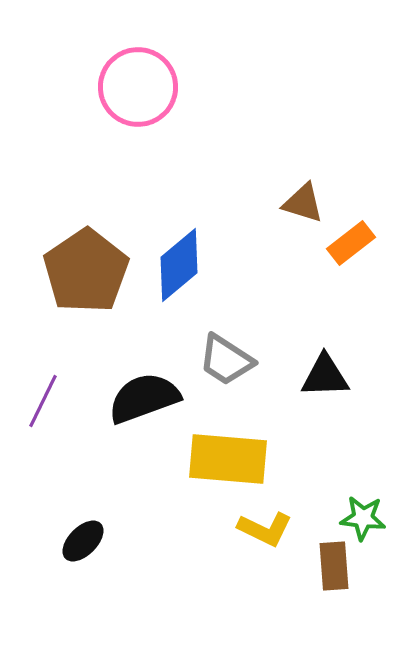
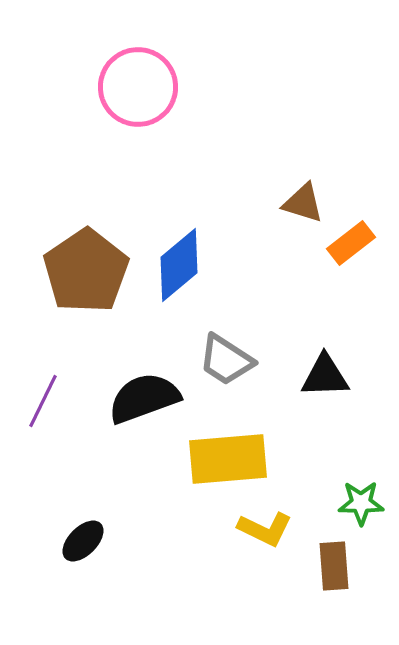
yellow rectangle: rotated 10 degrees counterclockwise
green star: moved 2 px left, 15 px up; rotated 6 degrees counterclockwise
